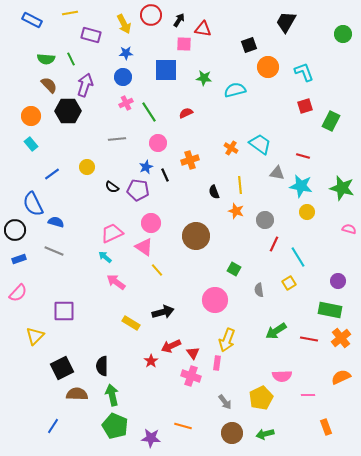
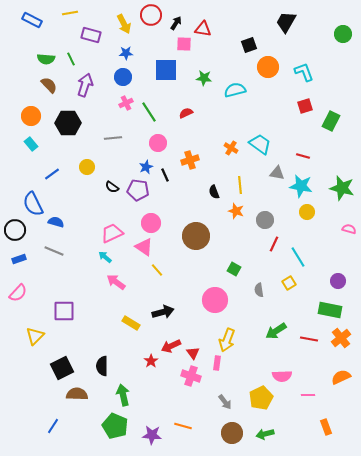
black arrow at (179, 20): moved 3 px left, 3 px down
black hexagon at (68, 111): moved 12 px down
gray line at (117, 139): moved 4 px left, 1 px up
green arrow at (112, 395): moved 11 px right
purple star at (151, 438): moved 1 px right, 3 px up
